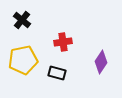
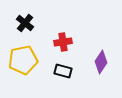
black cross: moved 3 px right, 3 px down
black rectangle: moved 6 px right, 2 px up
